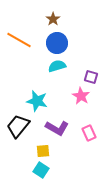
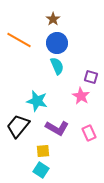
cyan semicircle: rotated 84 degrees clockwise
